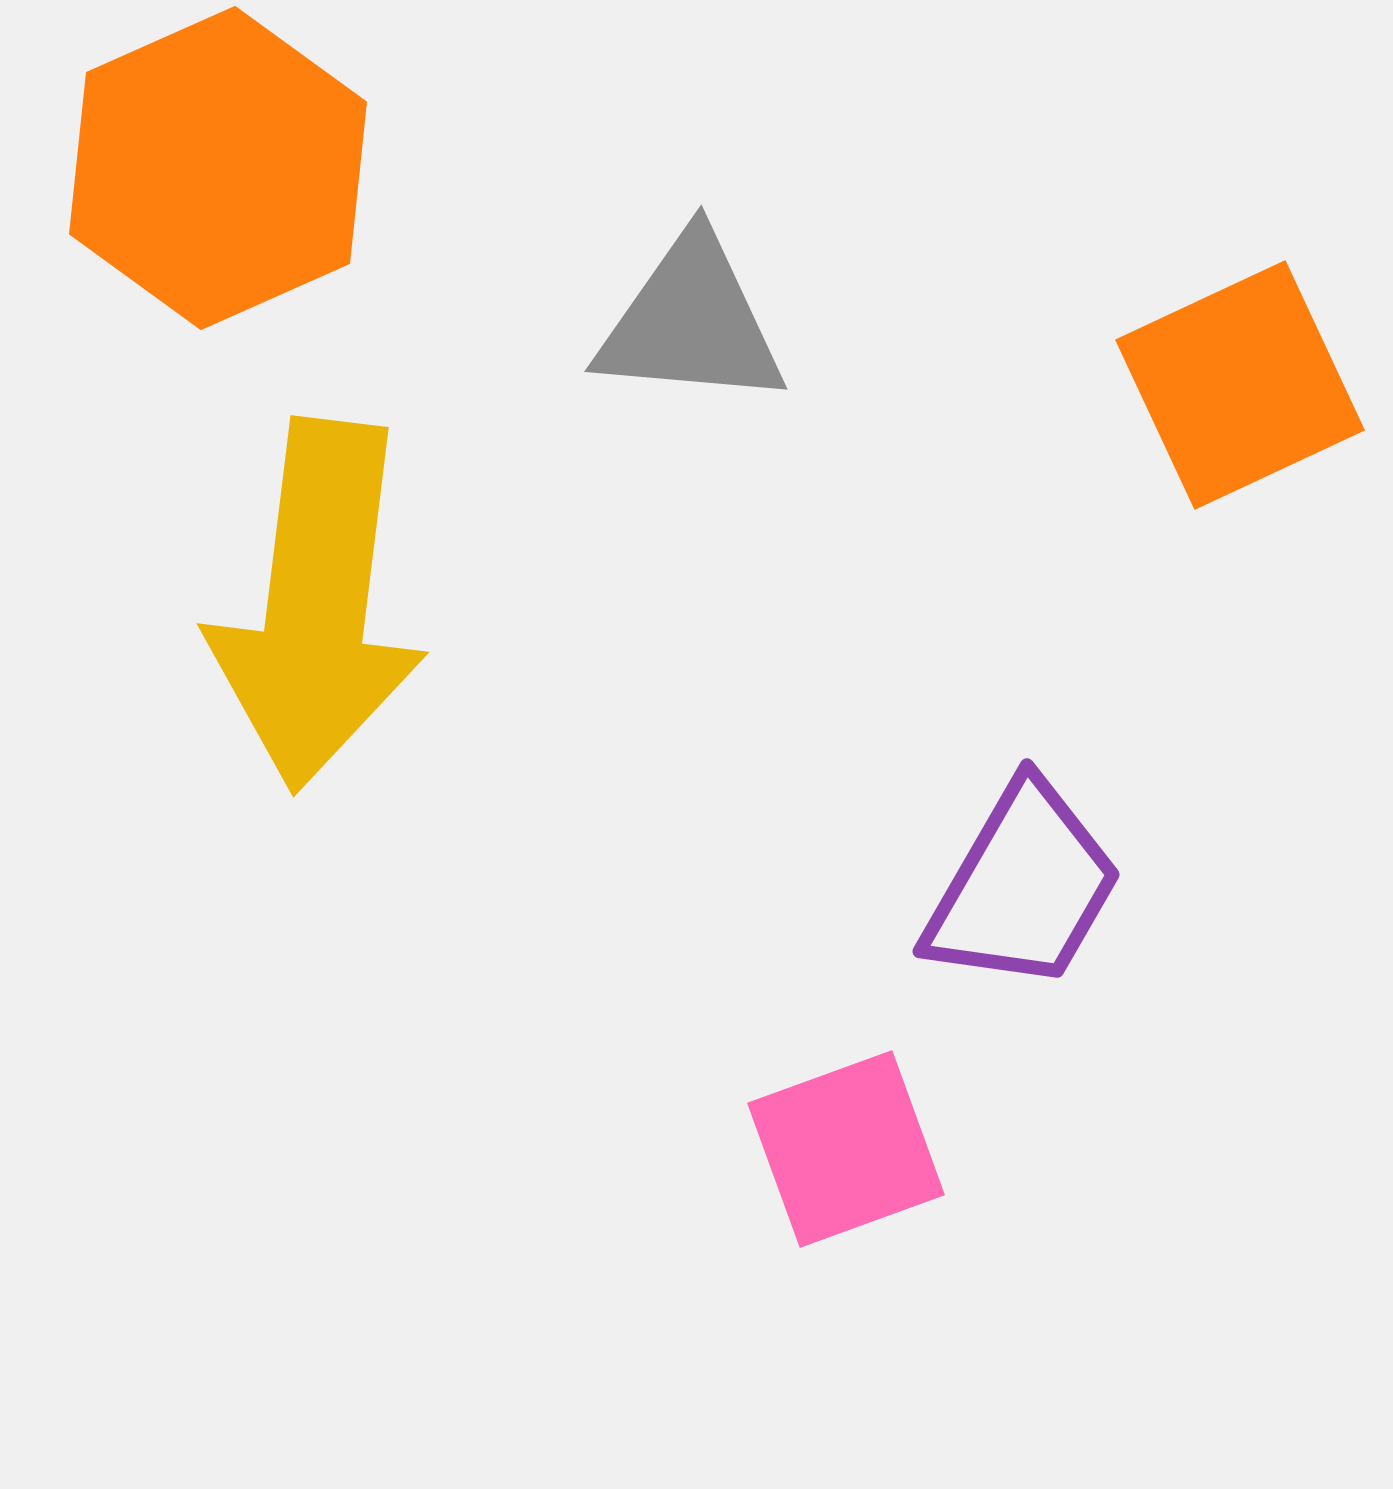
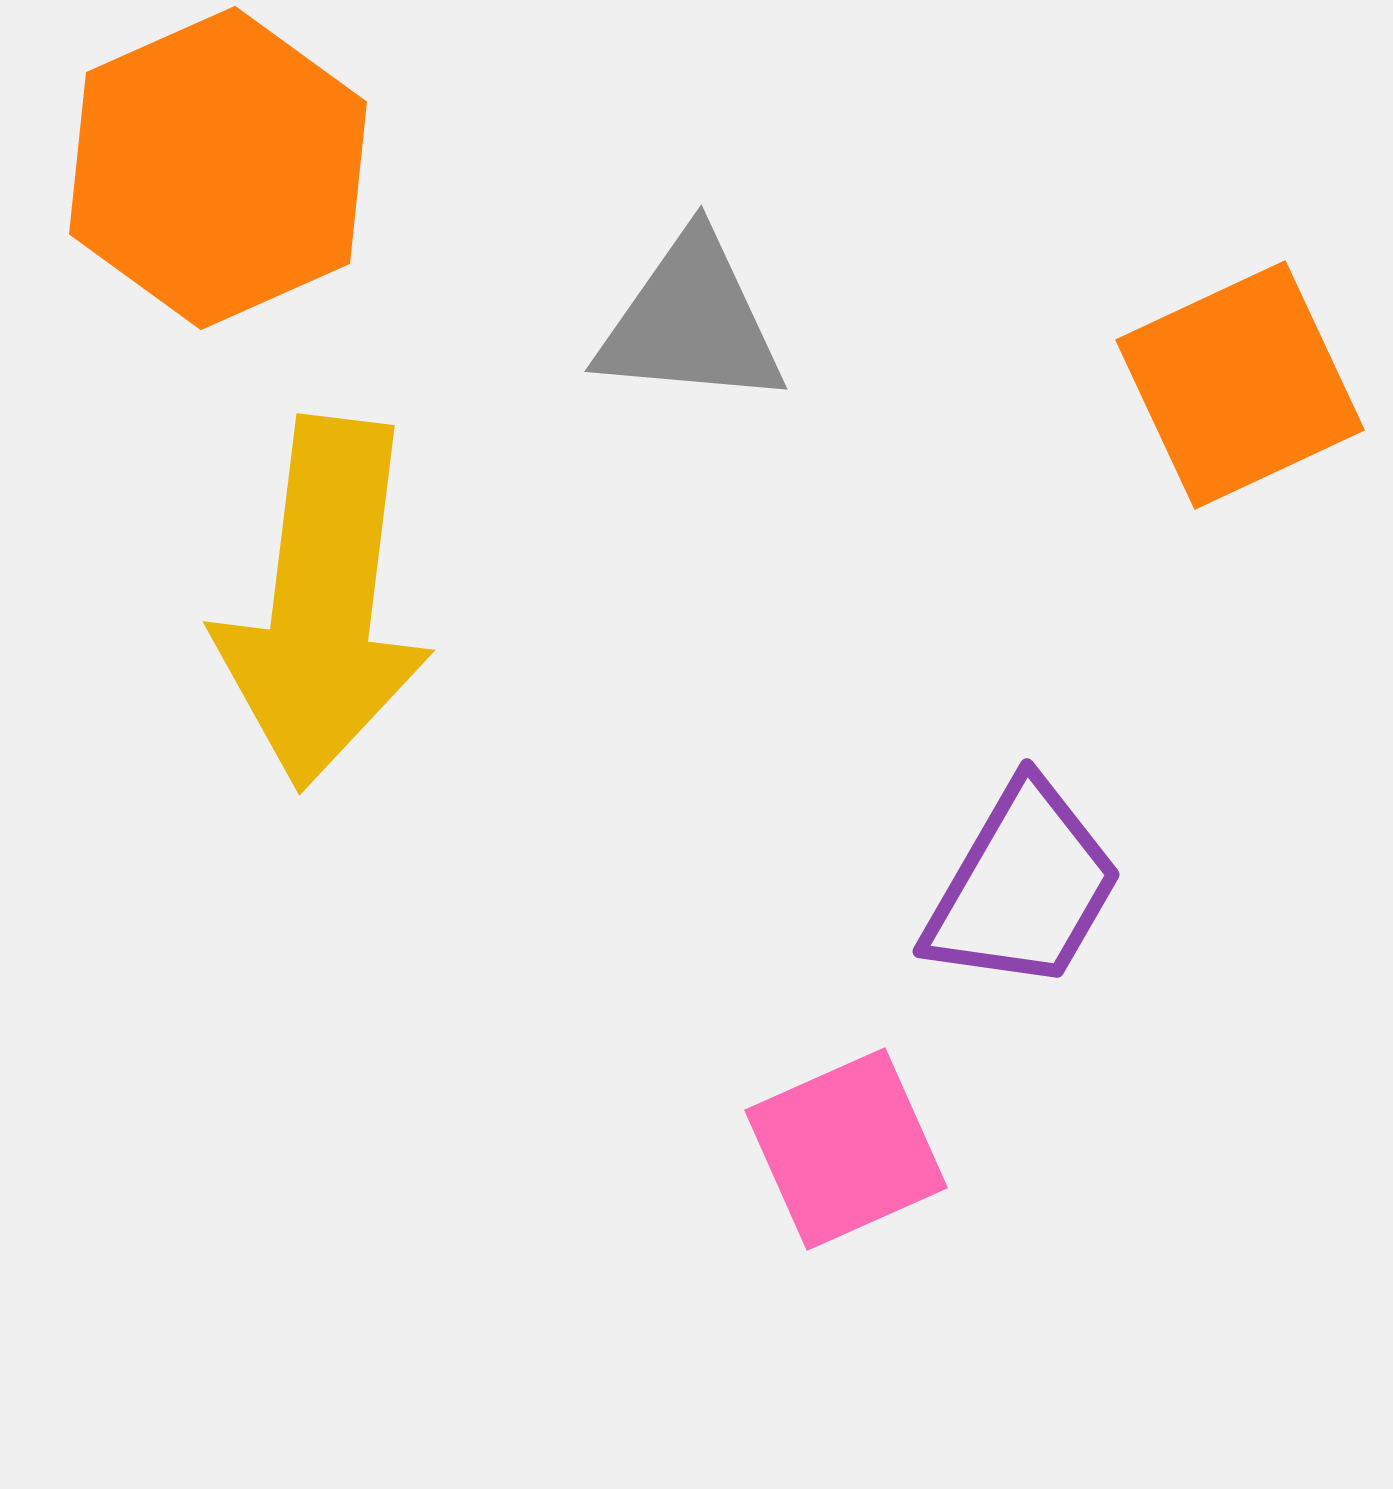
yellow arrow: moved 6 px right, 2 px up
pink square: rotated 4 degrees counterclockwise
